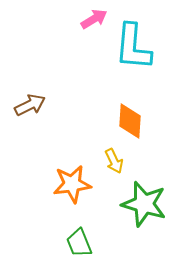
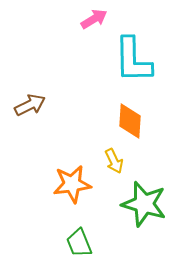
cyan L-shape: moved 13 px down; rotated 6 degrees counterclockwise
